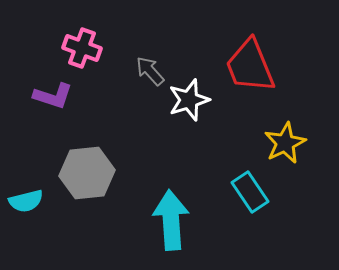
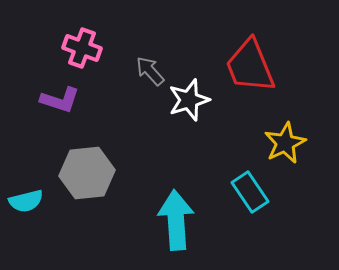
purple L-shape: moved 7 px right, 4 px down
cyan arrow: moved 5 px right
